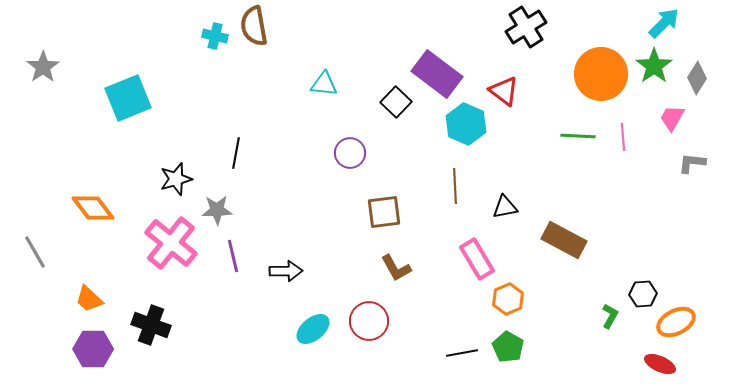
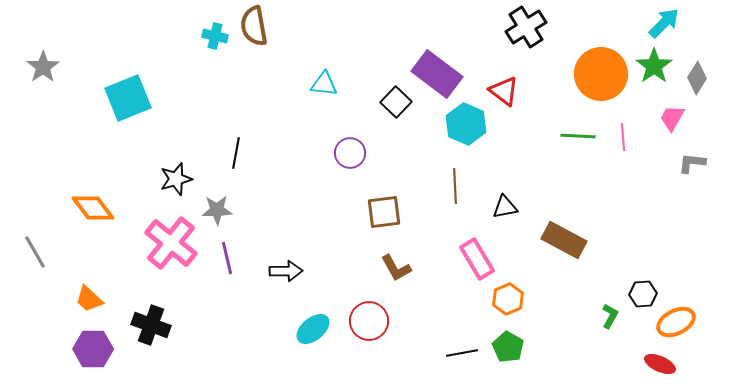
purple line at (233, 256): moved 6 px left, 2 px down
